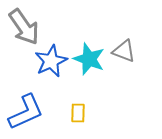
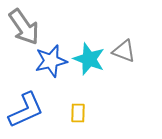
blue star: rotated 12 degrees clockwise
blue L-shape: moved 2 px up
